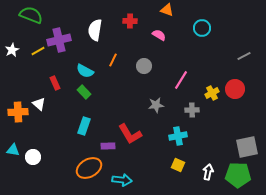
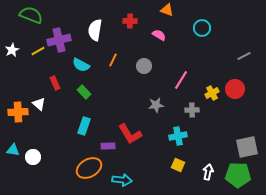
cyan semicircle: moved 4 px left, 6 px up
